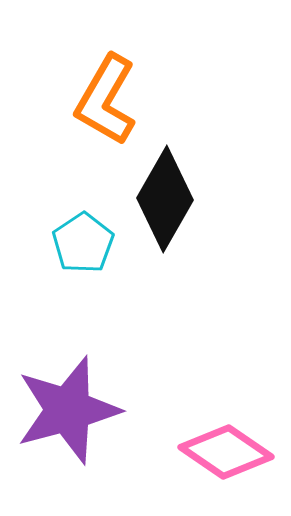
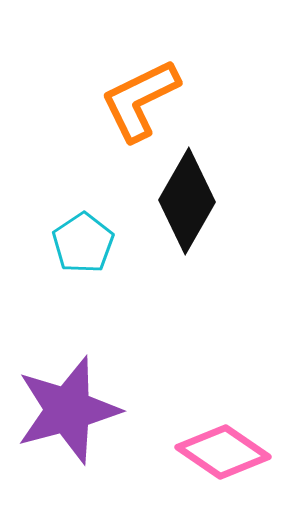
orange L-shape: moved 34 px right; rotated 34 degrees clockwise
black diamond: moved 22 px right, 2 px down
pink diamond: moved 3 px left
